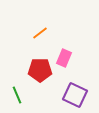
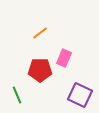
purple square: moved 5 px right
